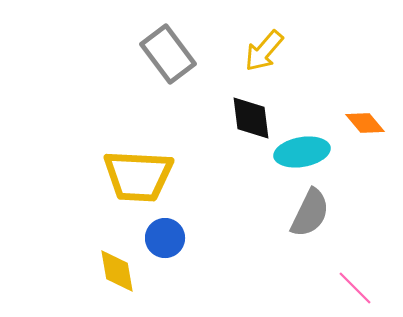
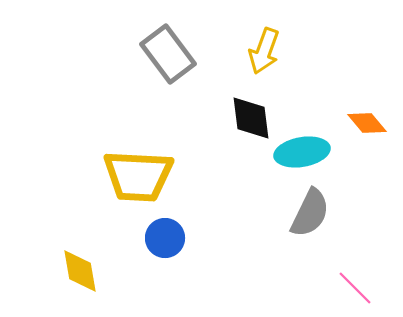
yellow arrow: rotated 21 degrees counterclockwise
orange diamond: moved 2 px right
yellow diamond: moved 37 px left
